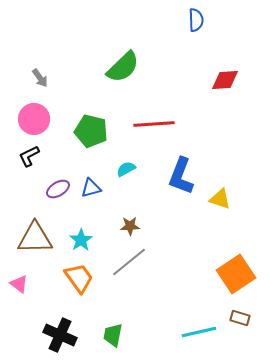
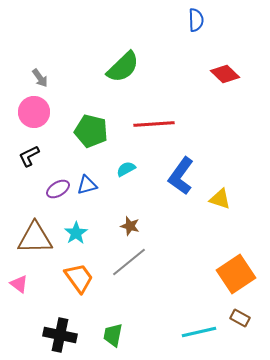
red diamond: moved 6 px up; rotated 48 degrees clockwise
pink circle: moved 7 px up
blue L-shape: rotated 15 degrees clockwise
blue triangle: moved 4 px left, 3 px up
brown star: rotated 18 degrees clockwise
cyan star: moved 5 px left, 7 px up
brown rectangle: rotated 12 degrees clockwise
black cross: rotated 12 degrees counterclockwise
